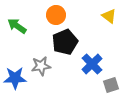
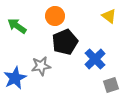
orange circle: moved 1 px left, 1 px down
blue cross: moved 3 px right, 5 px up
blue star: rotated 25 degrees counterclockwise
